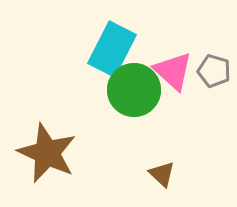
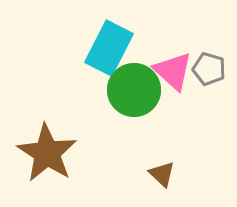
cyan rectangle: moved 3 px left, 1 px up
gray pentagon: moved 5 px left, 2 px up
brown star: rotated 8 degrees clockwise
